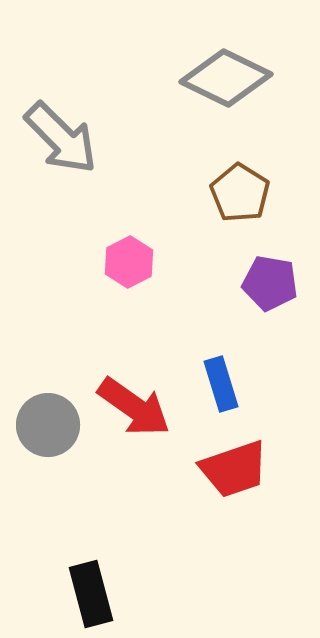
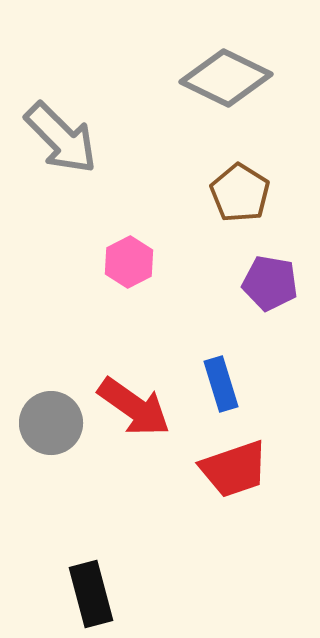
gray circle: moved 3 px right, 2 px up
